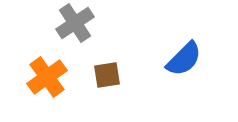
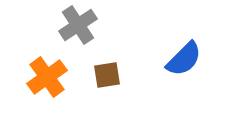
gray cross: moved 3 px right, 2 px down
